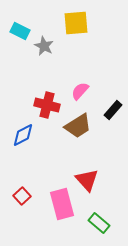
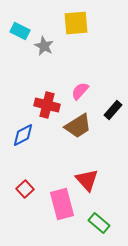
red square: moved 3 px right, 7 px up
